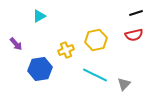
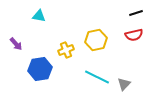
cyan triangle: rotated 40 degrees clockwise
cyan line: moved 2 px right, 2 px down
